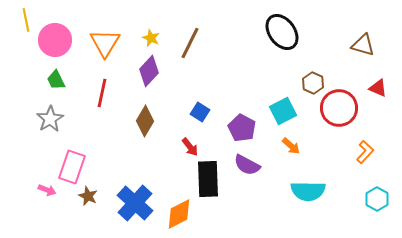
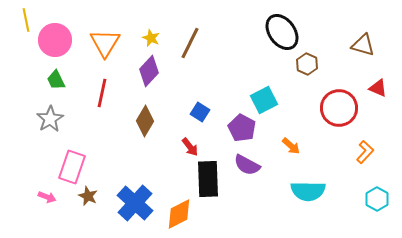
brown hexagon: moved 6 px left, 19 px up
cyan square: moved 19 px left, 11 px up
pink arrow: moved 7 px down
